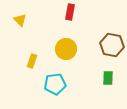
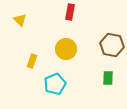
cyan pentagon: rotated 15 degrees counterclockwise
